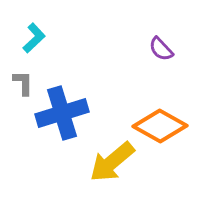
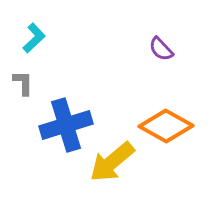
blue cross: moved 4 px right, 12 px down
orange diamond: moved 6 px right
